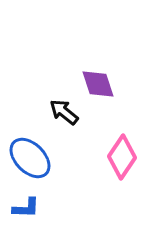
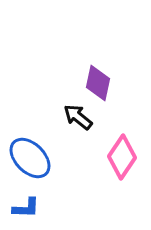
purple diamond: moved 1 px up; rotated 30 degrees clockwise
black arrow: moved 14 px right, 5 px down
